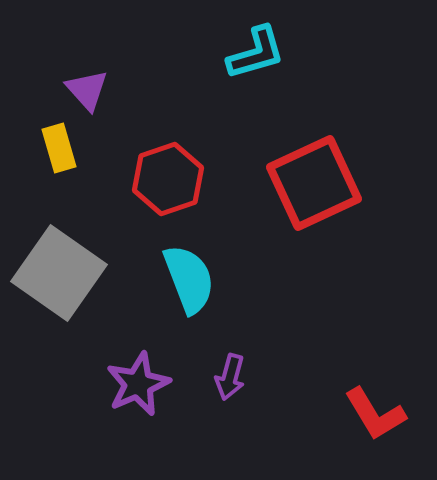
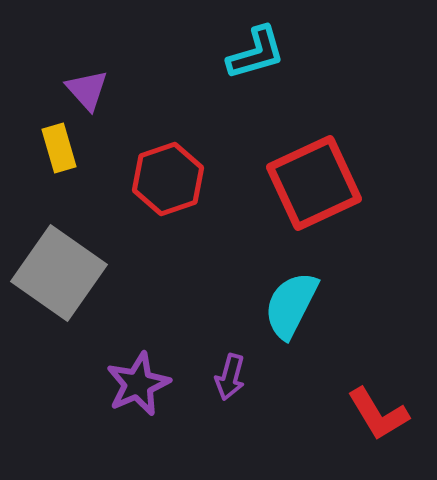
cyan semicircle: moved 102 px right, 26 px down; rotated 132 degrees counterclockwise
red L-shape: moved 3 px right
